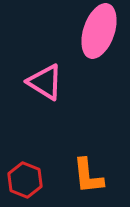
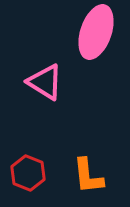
pink ellipse: moved 3 px left, 1 px down
red hexagon: moved 3 px right, 7 px up
